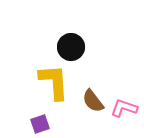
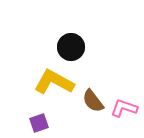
yellow L-shape: rotated 57 degrees counterclockwise
purple square: moved 1 px left, 1 px up
